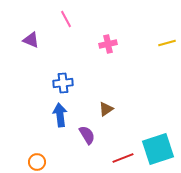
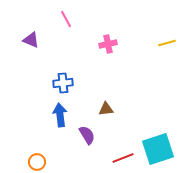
brown triangle: rotated 28 degrees clockwise
